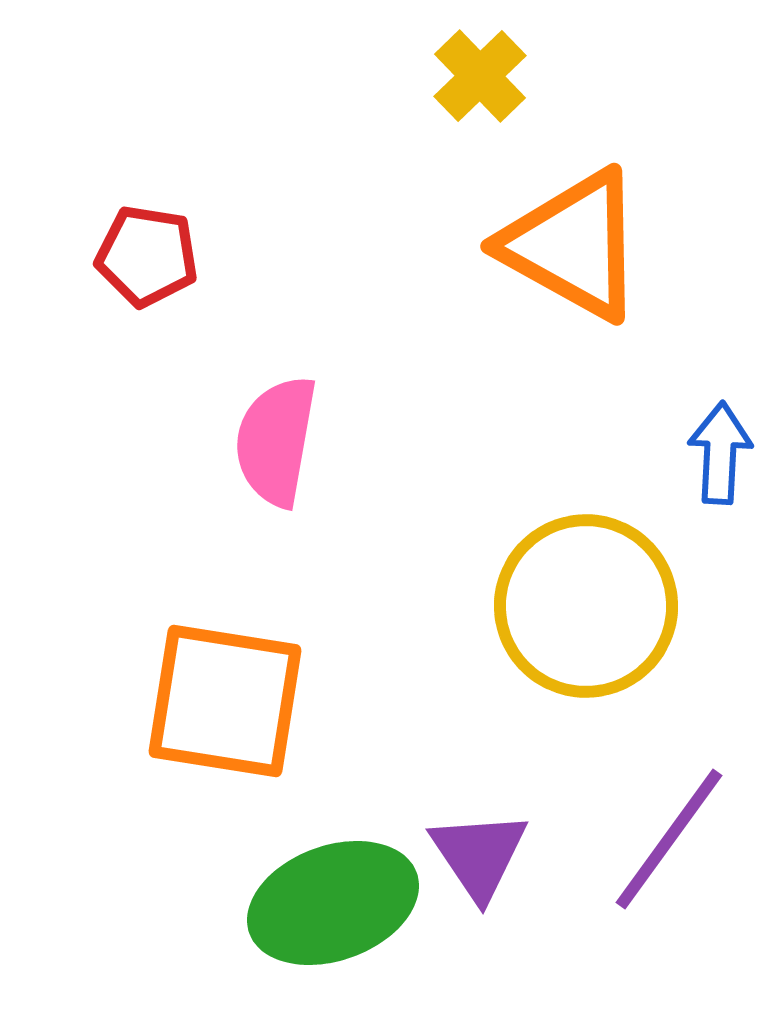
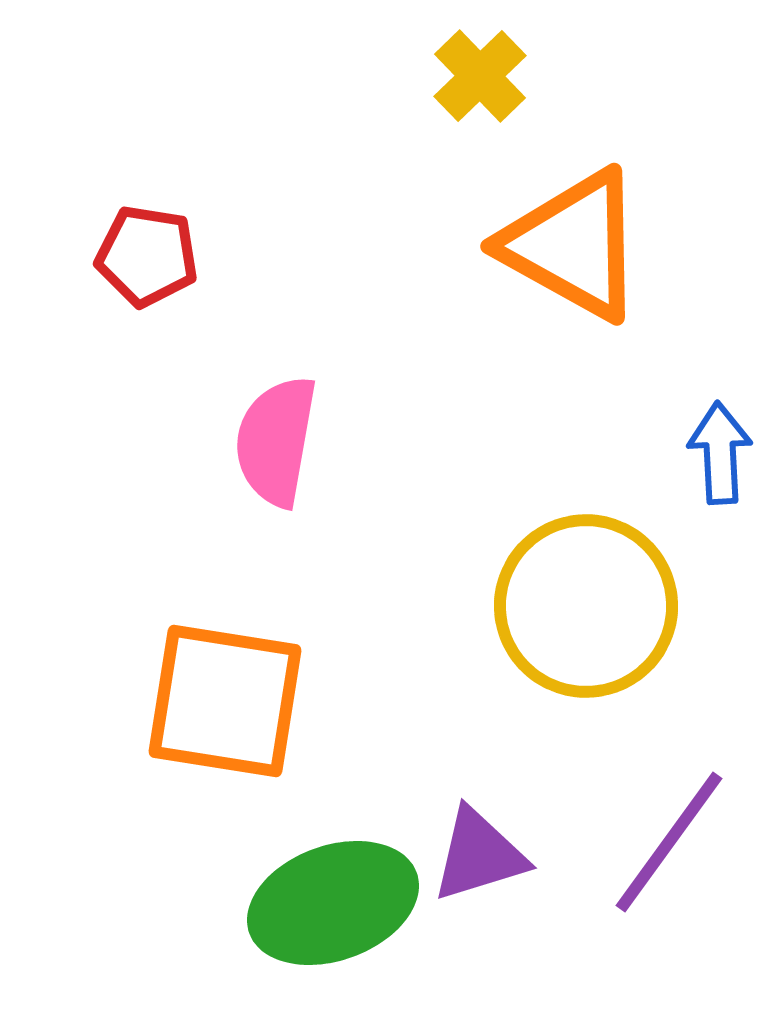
blue arrow: rotated 6 degrees counterclockwise
purple line: moved 3 px down
purple triangle: rotated 47 degrees clockwise
